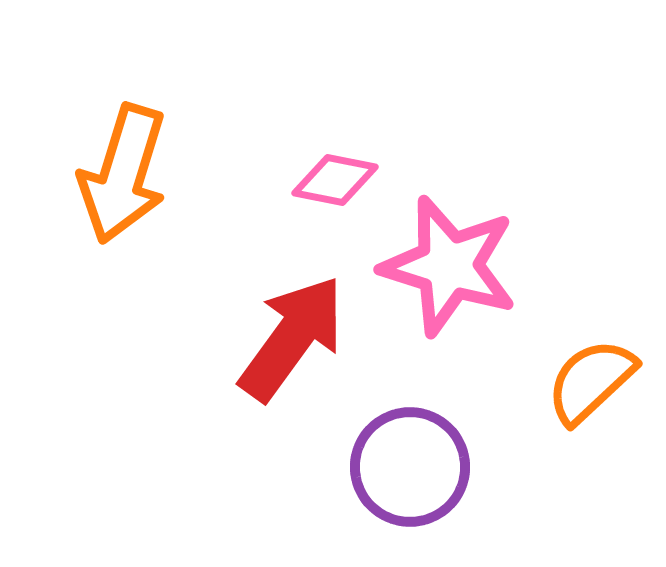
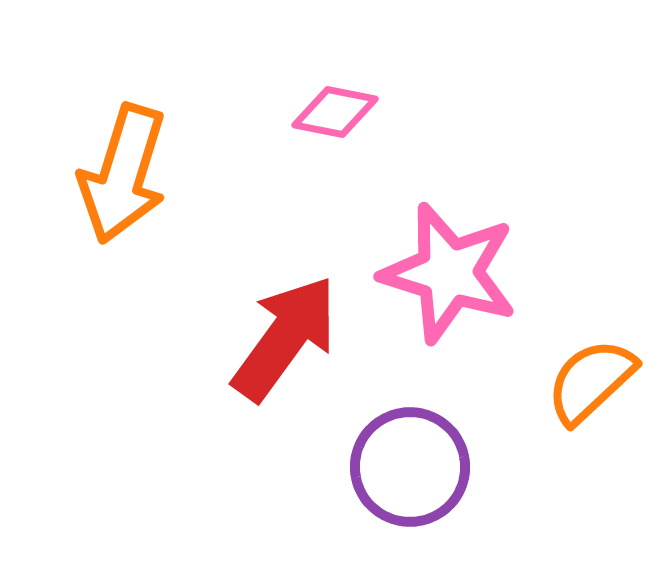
pink diamond: moved 68 px up
pink star: moved 7 px down
red arrow: moved 7 px left
